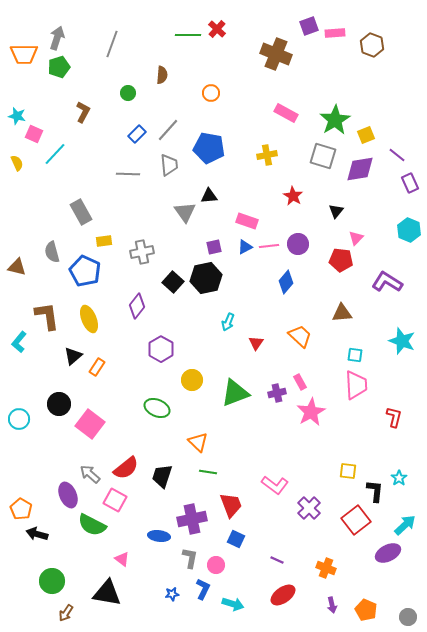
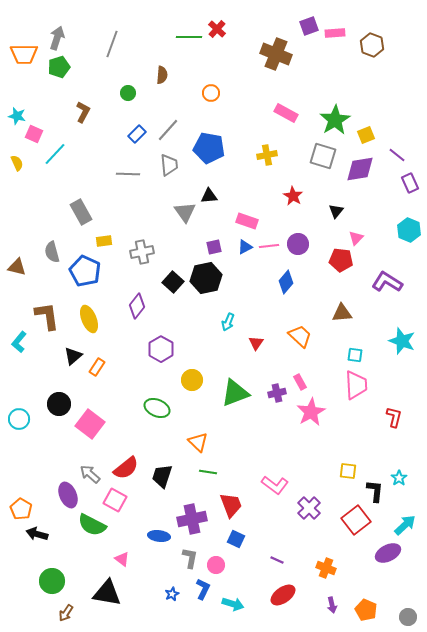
green line at (188, 35): moved 1 px right, 2 px down
blue star at (172, 594): rotated 16 degrees counterclockwise
